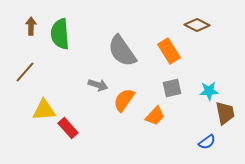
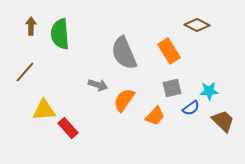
gray semicircle: moved 2 px right, 2 px down; rotated 12 degrees clockwise
brown trapezoid: moved 2 px left, 8 px down; rotated 35 degrees counterclockwise
blue semicircle: moved 16 px left, 34 px up
